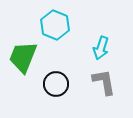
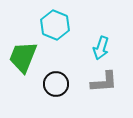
gray L-shape: rotated 96 degrees clockwise
